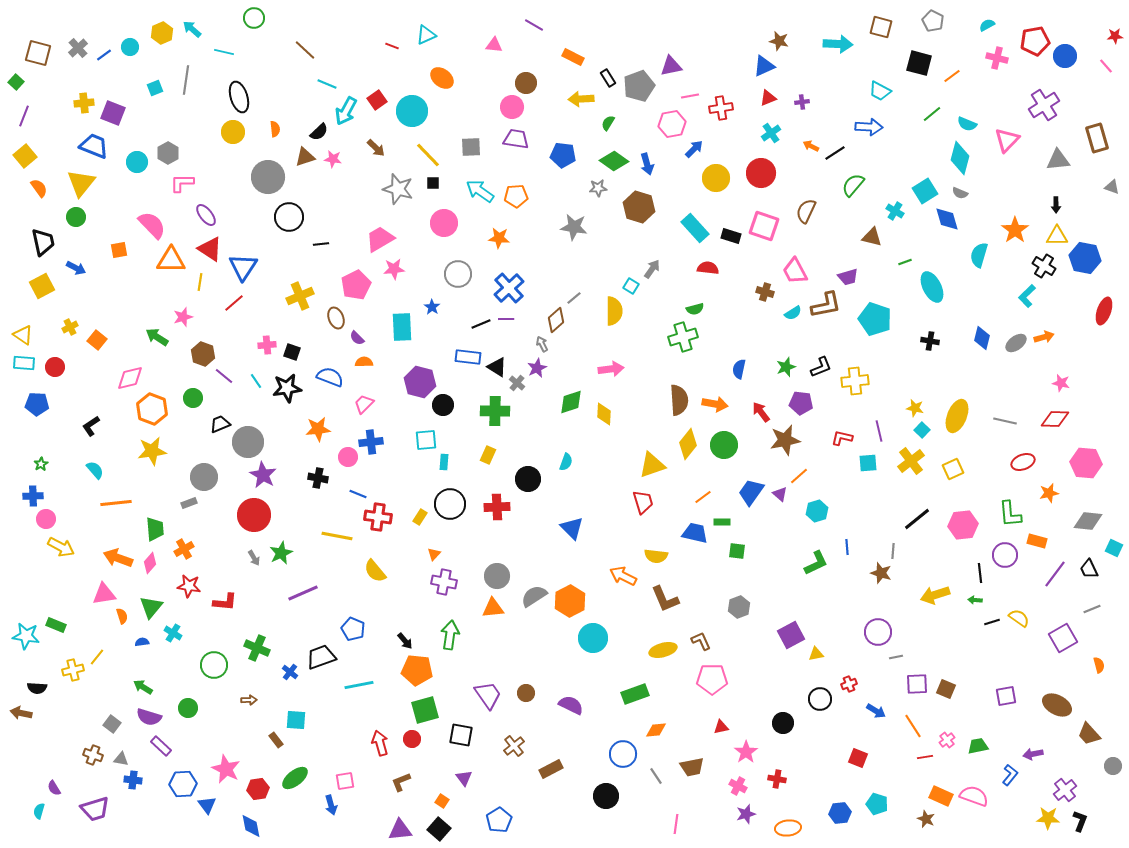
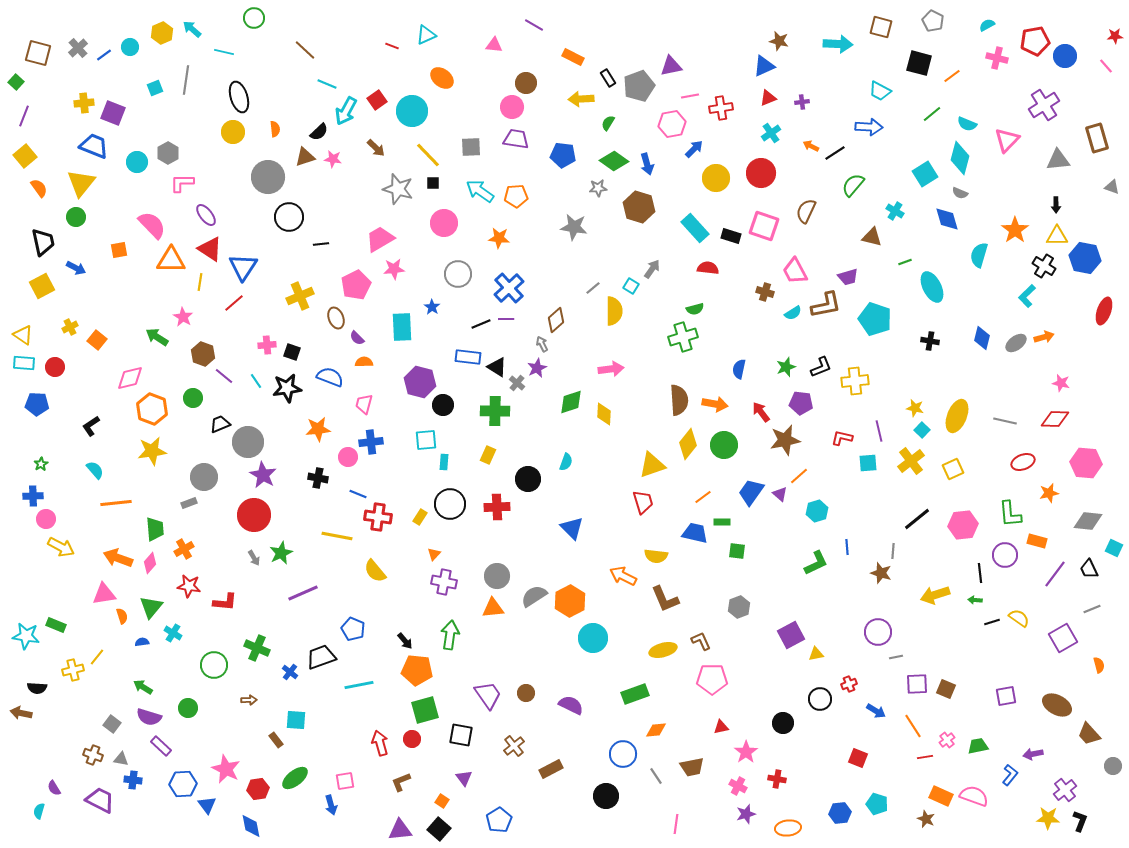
cyan square at (925, 191): moved 17 px up
gray line at (574, 298): moved 19 px right, 10 px up
pink star at (183, 317): rotated 24 degrees counterclockwise
pink trapezoid at (364, 404): rotated 30 degrees counterclockwise
purple trapezoid at (95, 809): moved 5 px right, 9 px up; rotated 136 degrees counterclockwise
